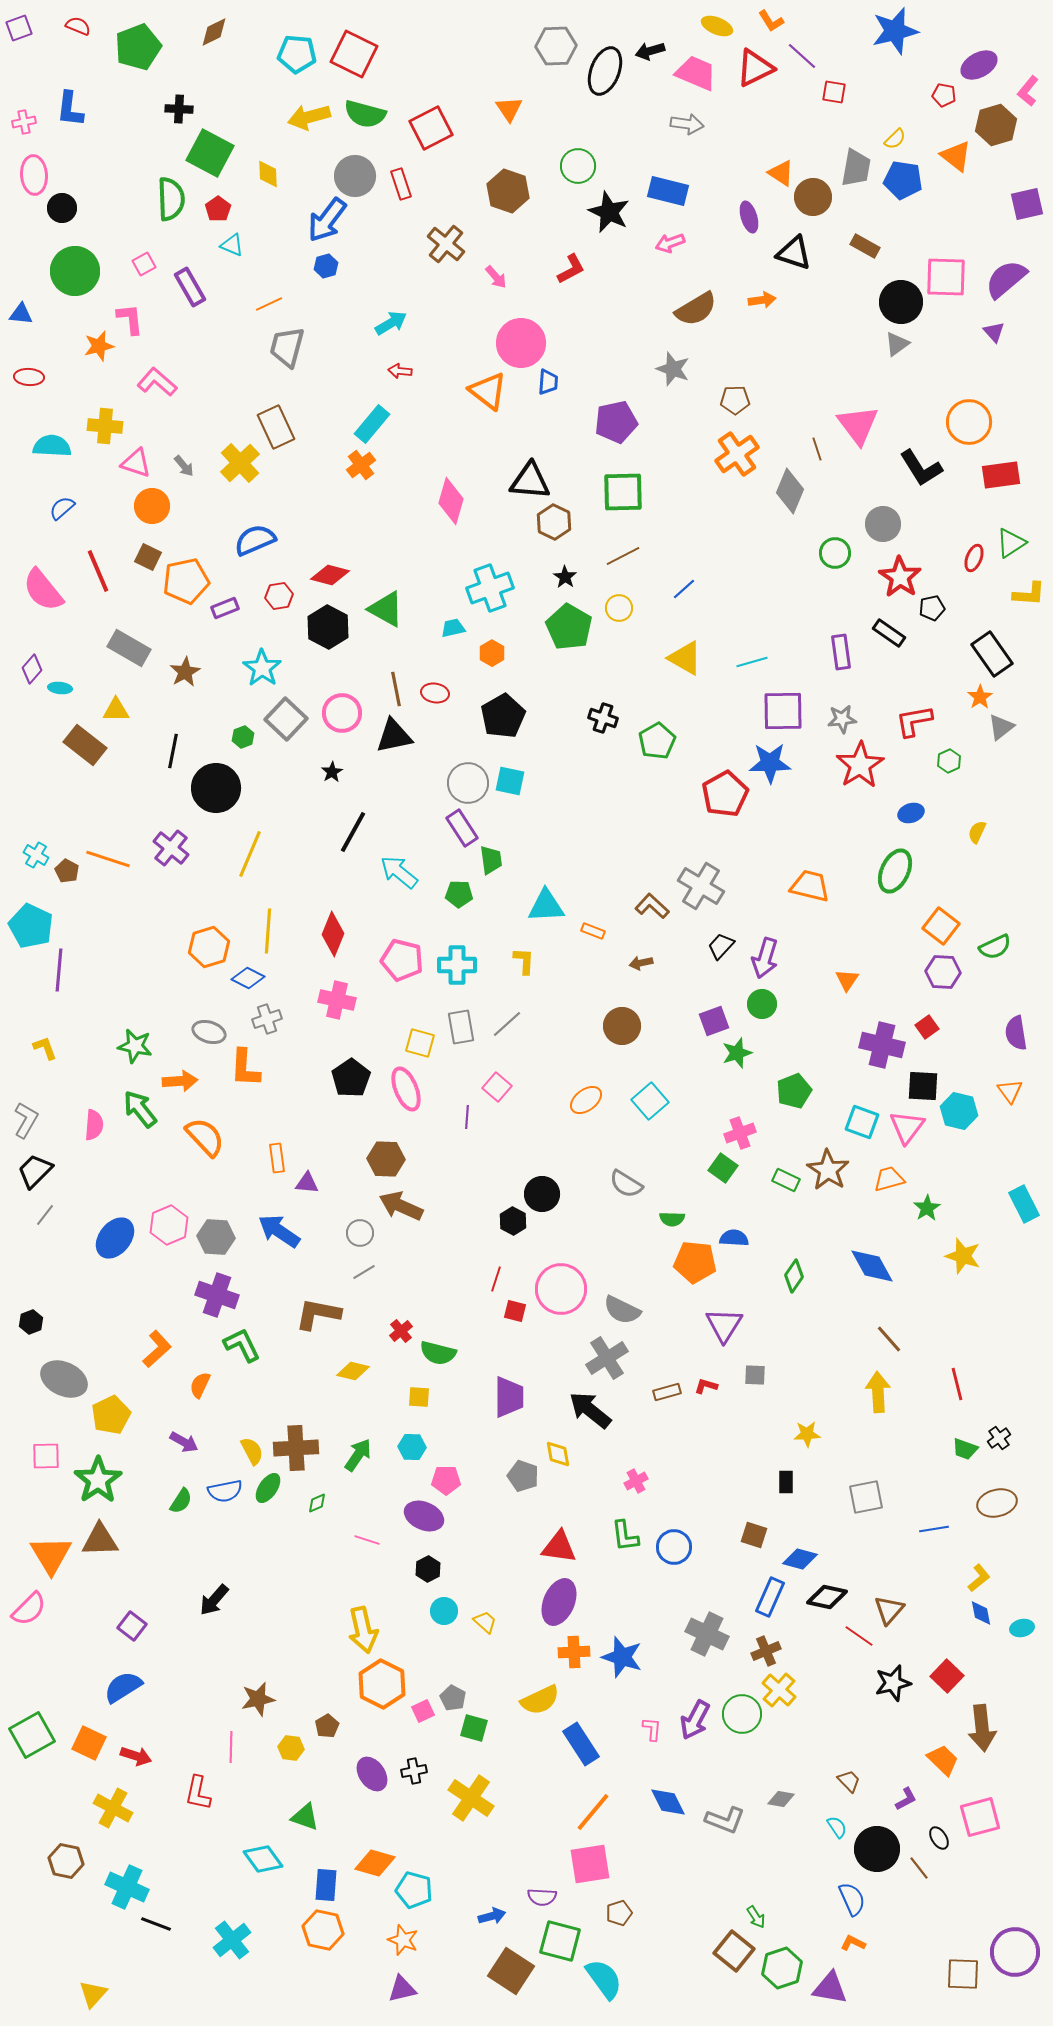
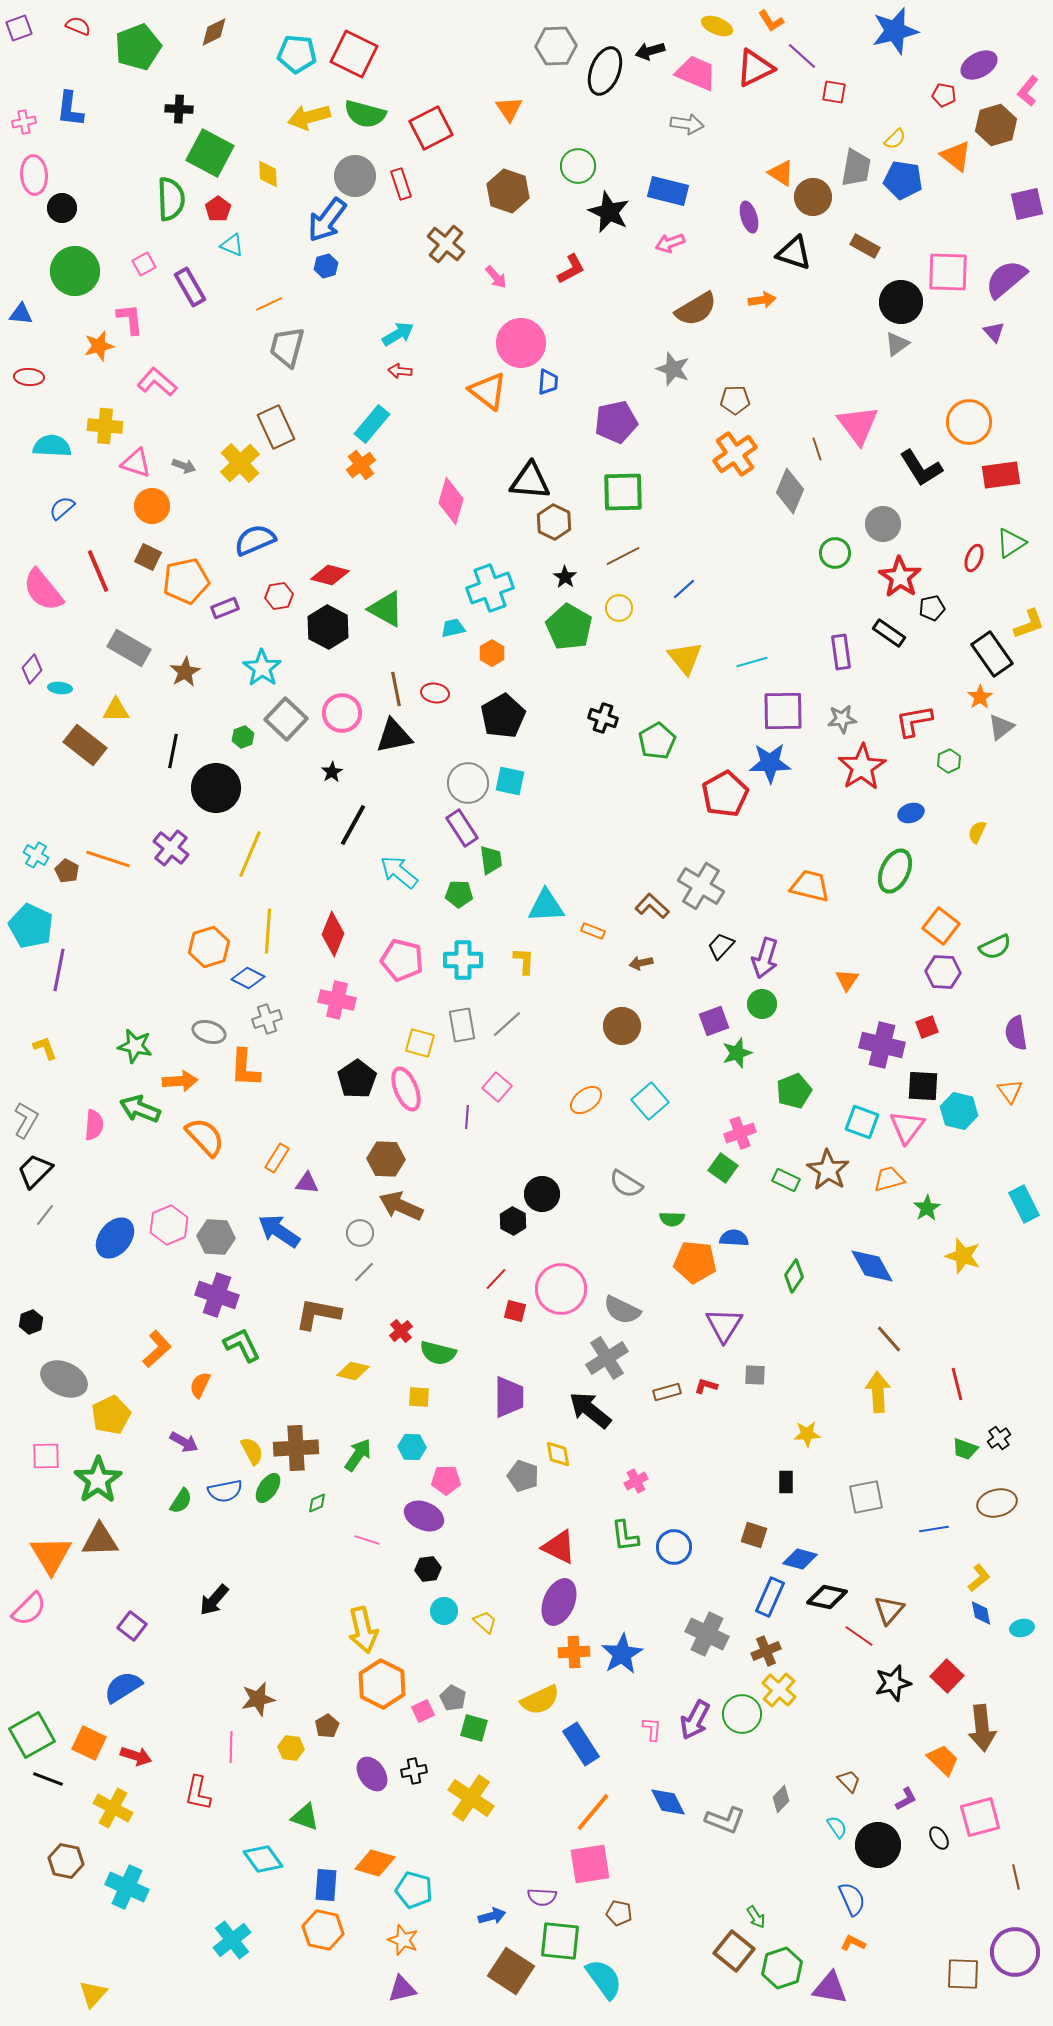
pink square at (946, 277): moved 2 px right, 5 px up
cyan arrow at (391, 323): moved 7 px right, 11 px down
orange cross at (737, 454): moved 2 px left
gray arrow at (184, 466): rotated 30 degrees counterclockwise
yellow L-shape at (1029, 594): moved 30 px down; rotated 24 degrees counterclockwise
yellow triangle at (685, 658): rotated 21 degrees clockwise
red star at (860, 765): moved 2 px right, 2 px down
black line at (353, 832): moved 7 px up
cyan cross at (457, 965): moved 6 px right, 5 px up
purple line at (59, 970): rotated 6 degrees clockwise
gray rectangle at (461, 1027): moved 1 px right, 2 px up
red square at (927, 1027): rotated 15 degrees clockwise
black pentagon at (351, 1078): moved 6 px right, 1 px down
green arrow at (140, 1109): rotated 30 degrees counterclockwise
orange rectangle at (277, 1158): rotated 40 degrees clockwise
gray line at (364, 1272): rotated 15 degrees counterclockwise
red line at (496, 1279): rotated 25 degrees clockwise
red triangle at (559, 1547): rotated 18 degrees clockwise
black hexagon at (428, 1569): rotated 20 degrees clockwise
blue star at (622, 1657): moved 3 px up; rotated 24 degrees clockwise
gray diamond at (781, 1799): rotated 56 degrees counterclockwise
black circle at (877, 1849): moved 1 px right, 4 px up
brown line at (919, 1868): moved 97 px right, 9 px down; rotated 25 degrees clockwise
brown pentagon at (619, 1913): rotated 30 degrees clockwise
black line at (156, 1924): moved 108 px left, 145 px up
green square at (560, 1941): rotated 9 degrees counterclockwise
